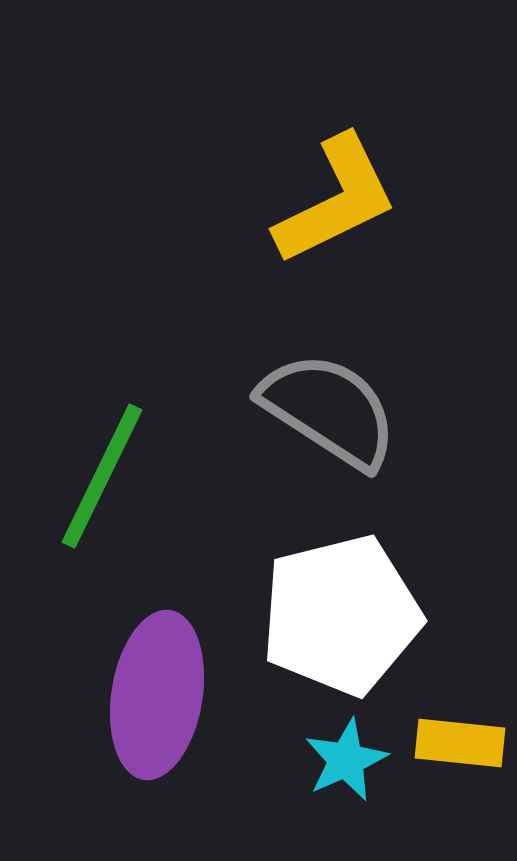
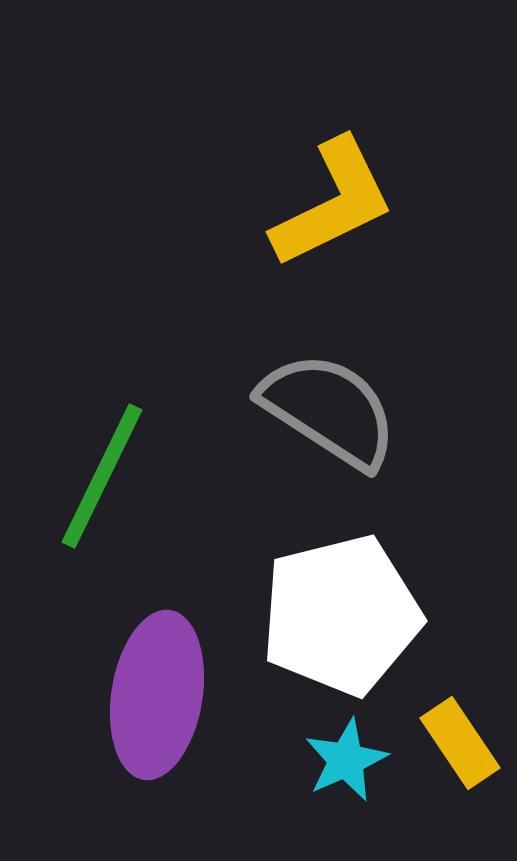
yellow L-shape: moved 3 px left, 3 px down
yellow rectangle: rotated 50 degrees clockwise
